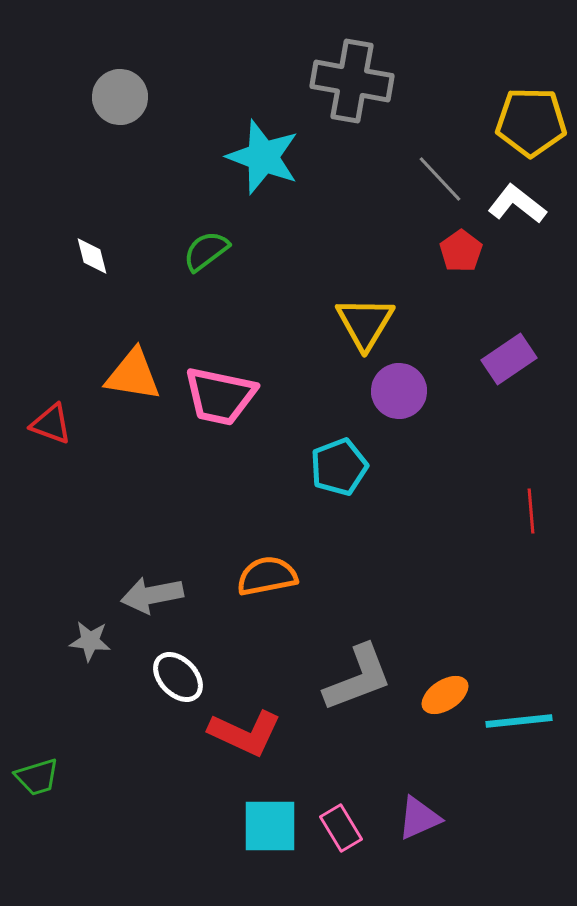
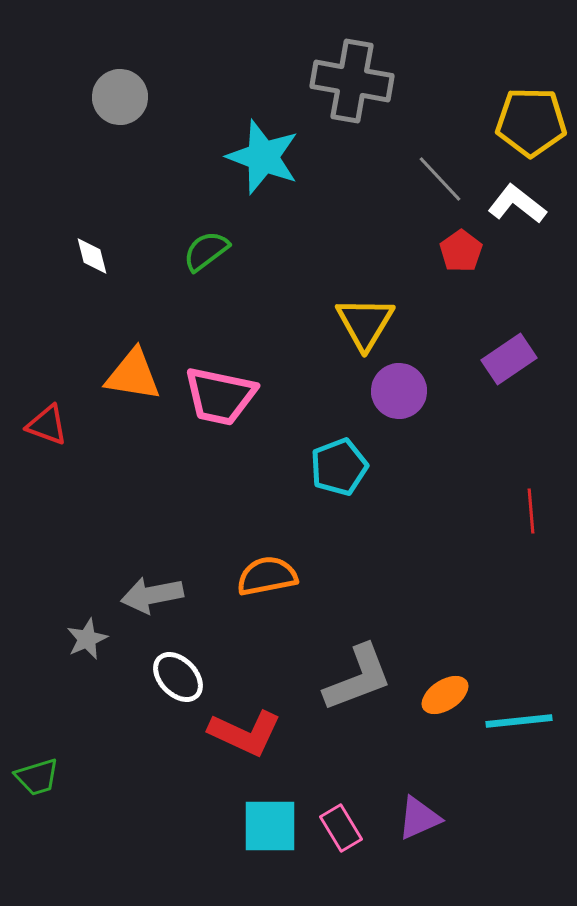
red triangle: moved 4 px left, 1 px down
gray star: moved 3 px left, 2 px up; rotated 30 degrees counterclockwise
